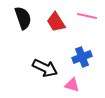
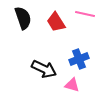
pink line: moved 2 px left, 2 px up
blue cross: moved 3 px left, 2 px down
black arrow: moved 1 px left, 1 px down
